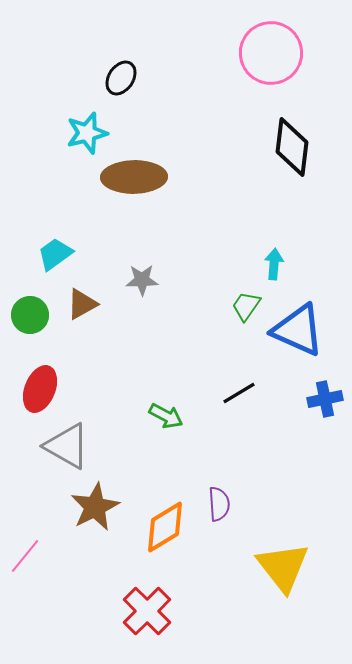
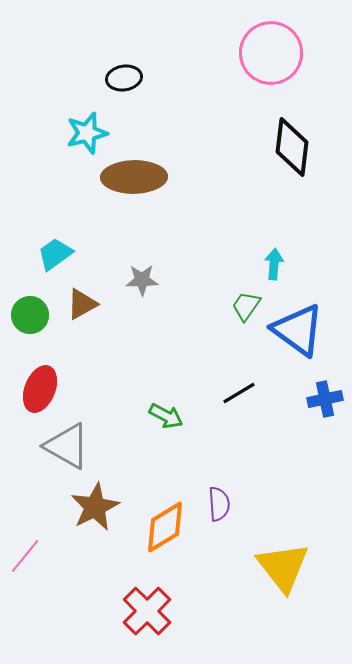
black ellipse: moved 3 px right; rotated 48 degrees clockwise
blue triangle: rotated 12 degrees clockwise
